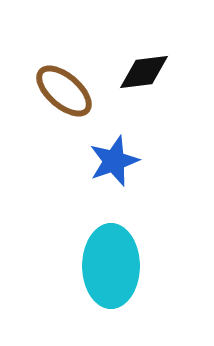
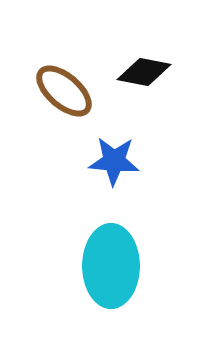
black diamond: rotated 18 degrees clockwise
blue star: rotated 24 degrees clockwise
